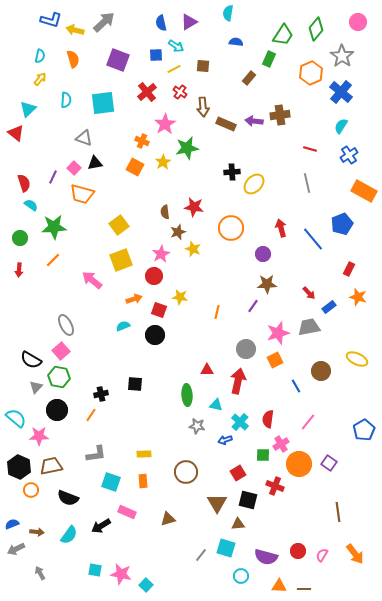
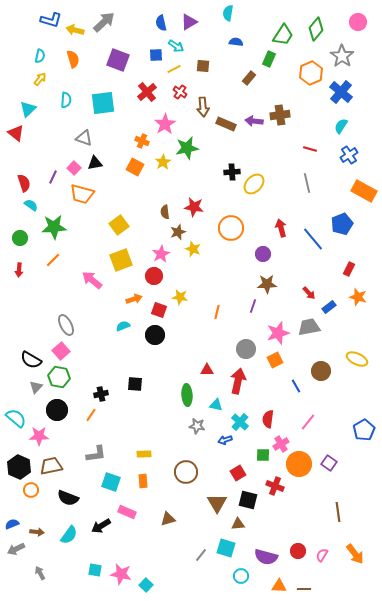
purple line at (253, 306): rotated 16 degrees counterclockwise
